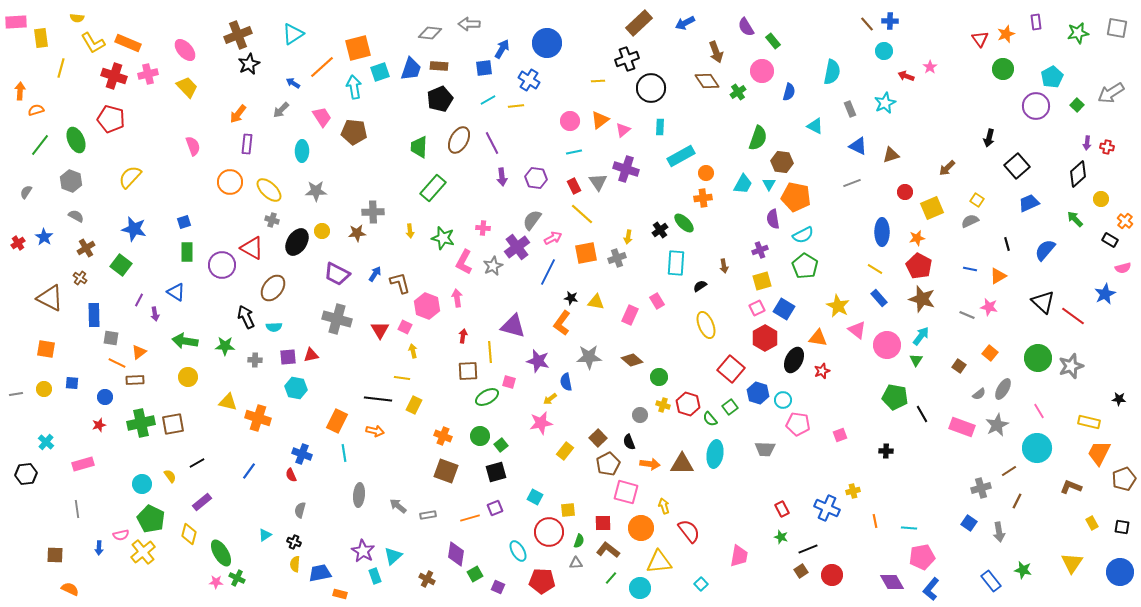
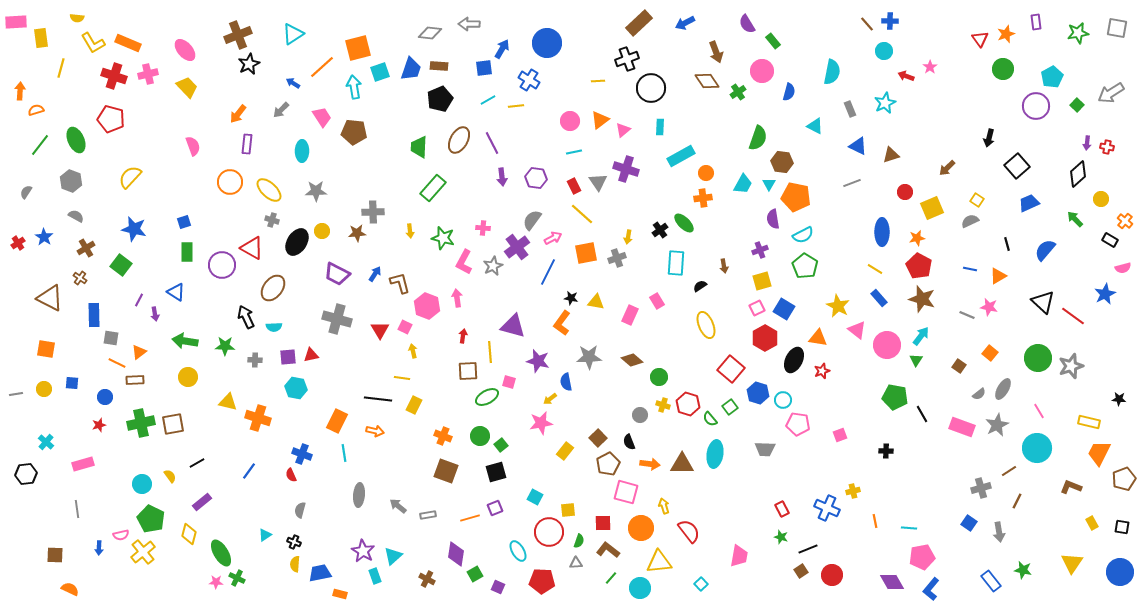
purple semicircle at (746, 27): moved 1 px right, 3 px up
